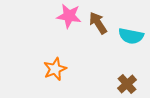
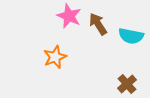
pink star: rotated 15 degrees clockwise
brown arrow: moved 1 px down
orange star: moved 12 px up
